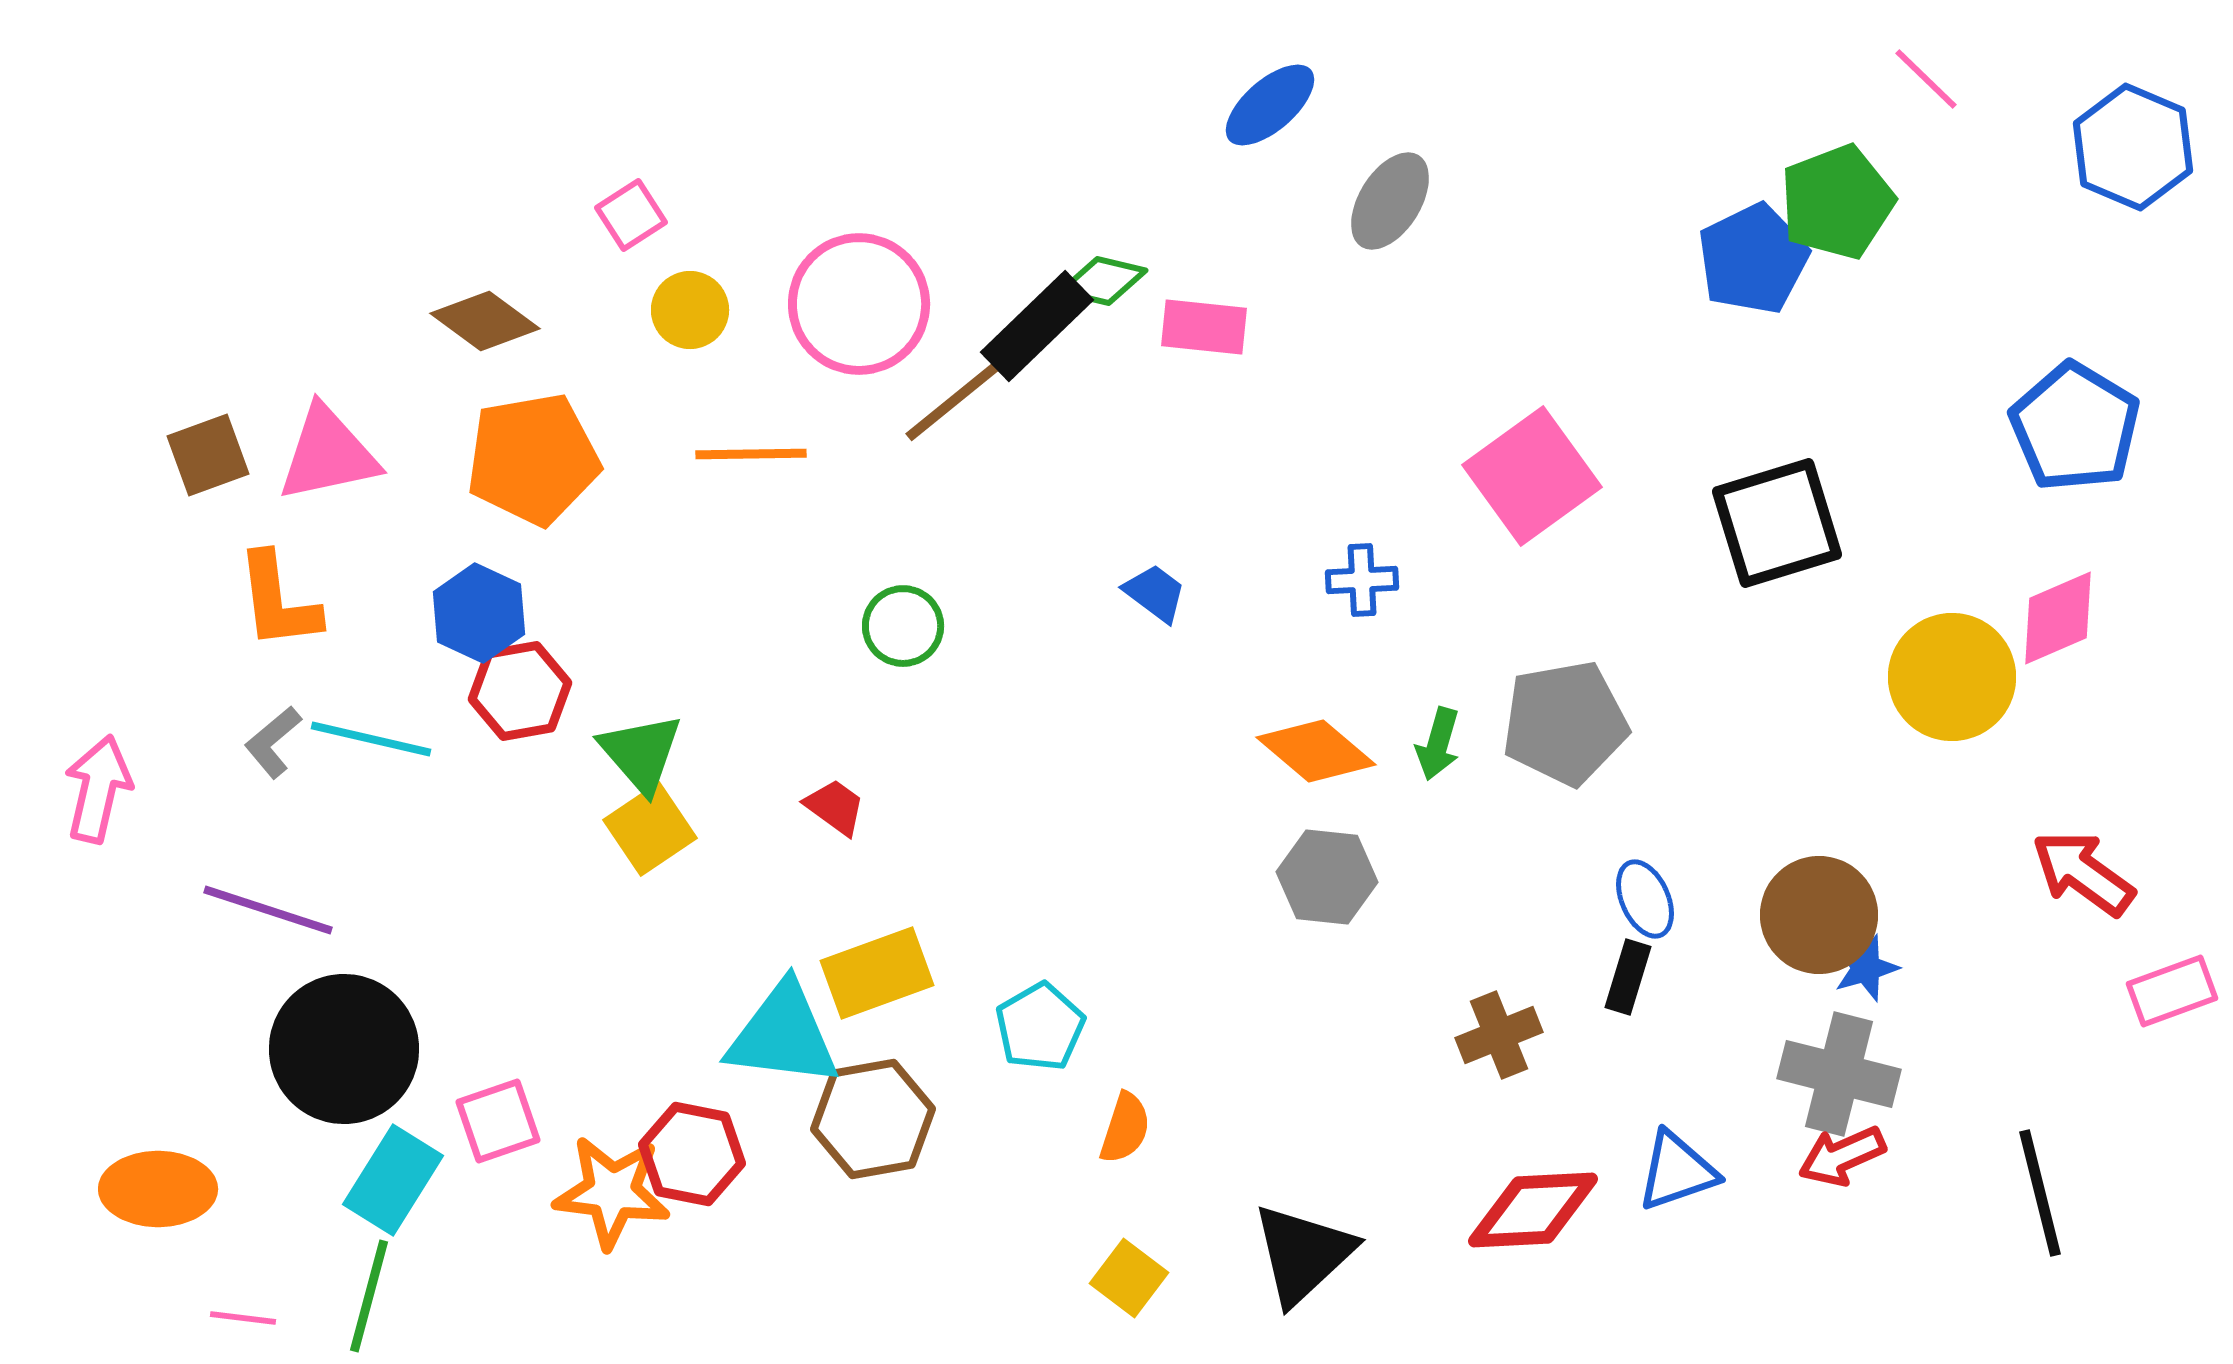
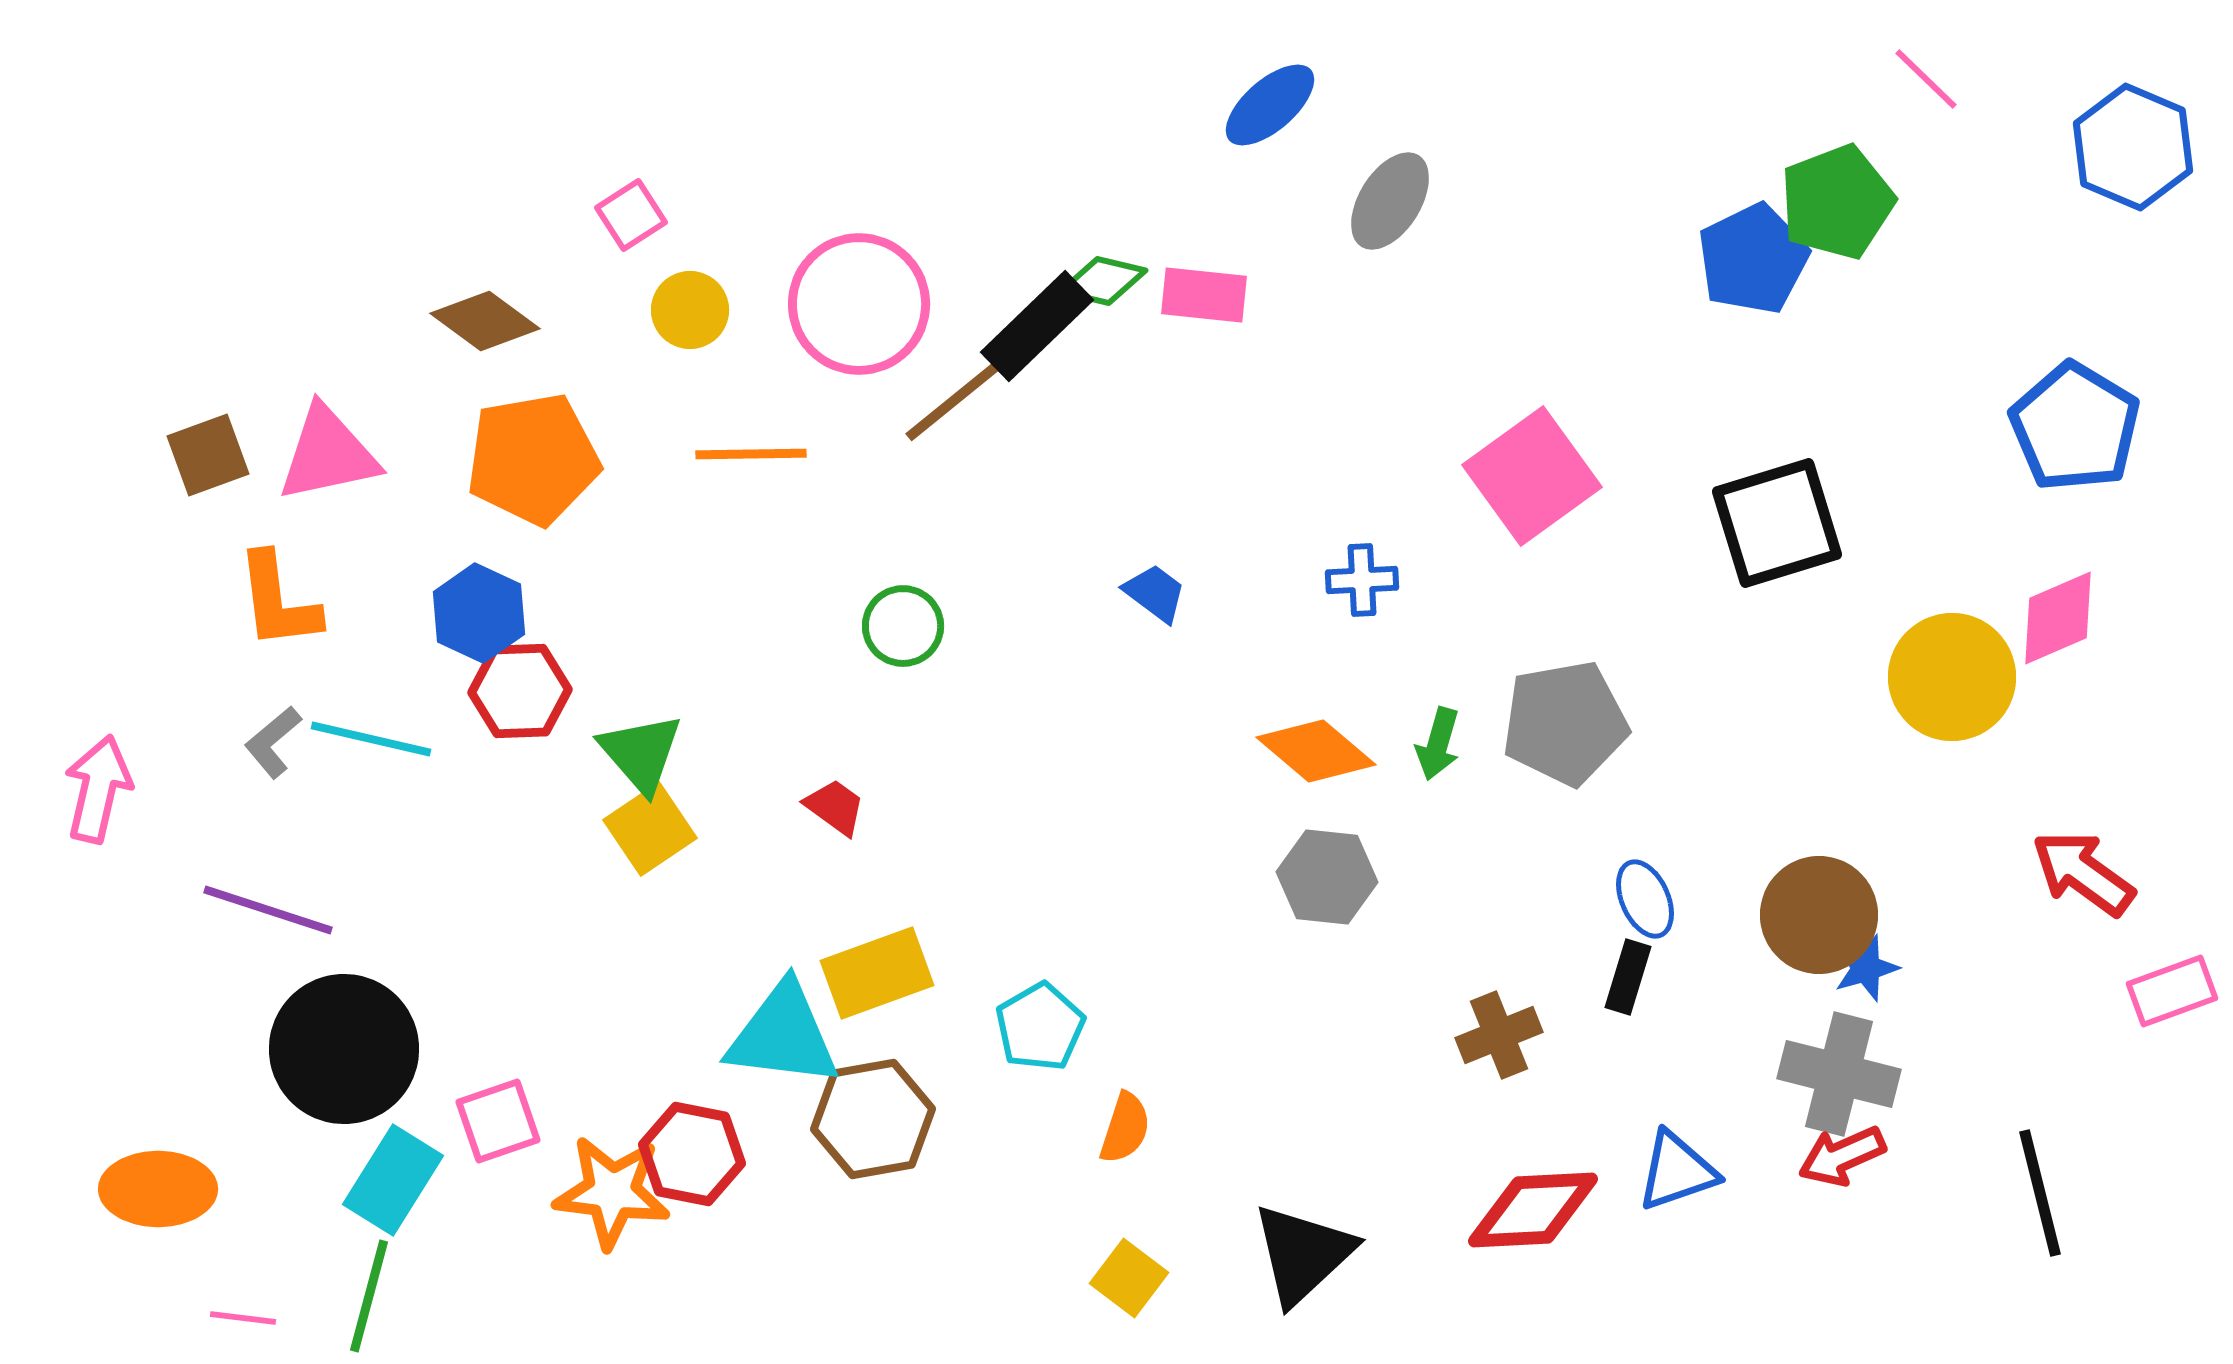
pink rectangle at (1204, 327): moved 32 px up
red hexagon at (520, 691): rotated 8 degrees clockwise
